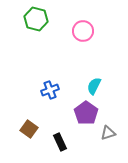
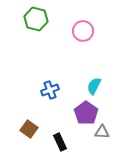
gray triangle: moved 6 px left, 1 px up; rotated 21 degrees clockwise
